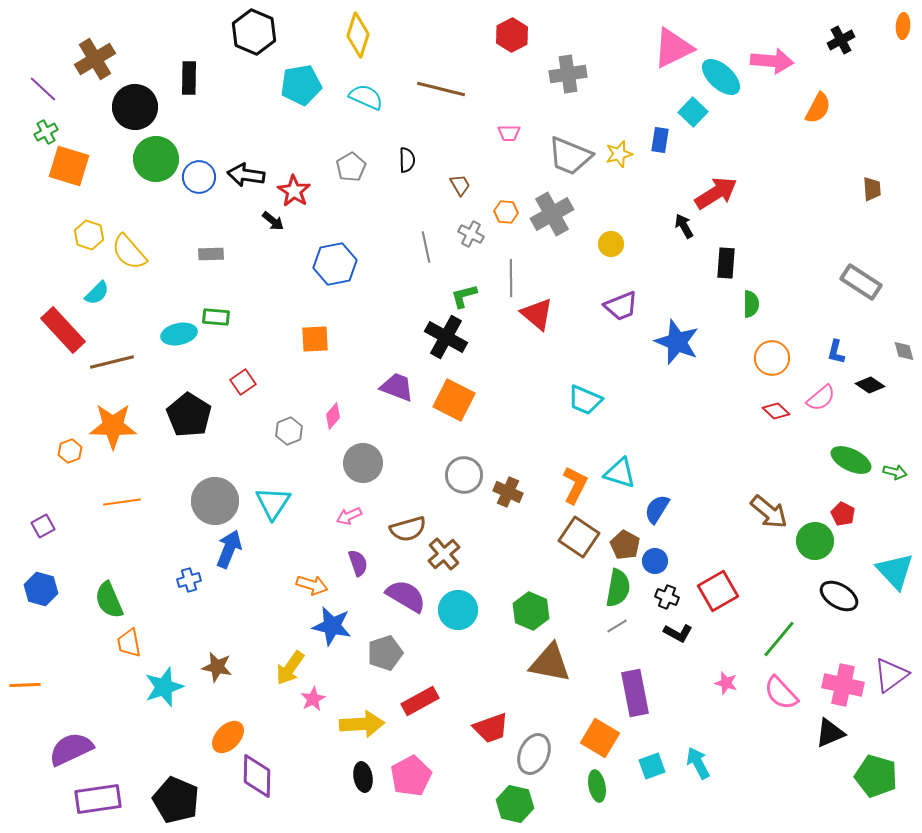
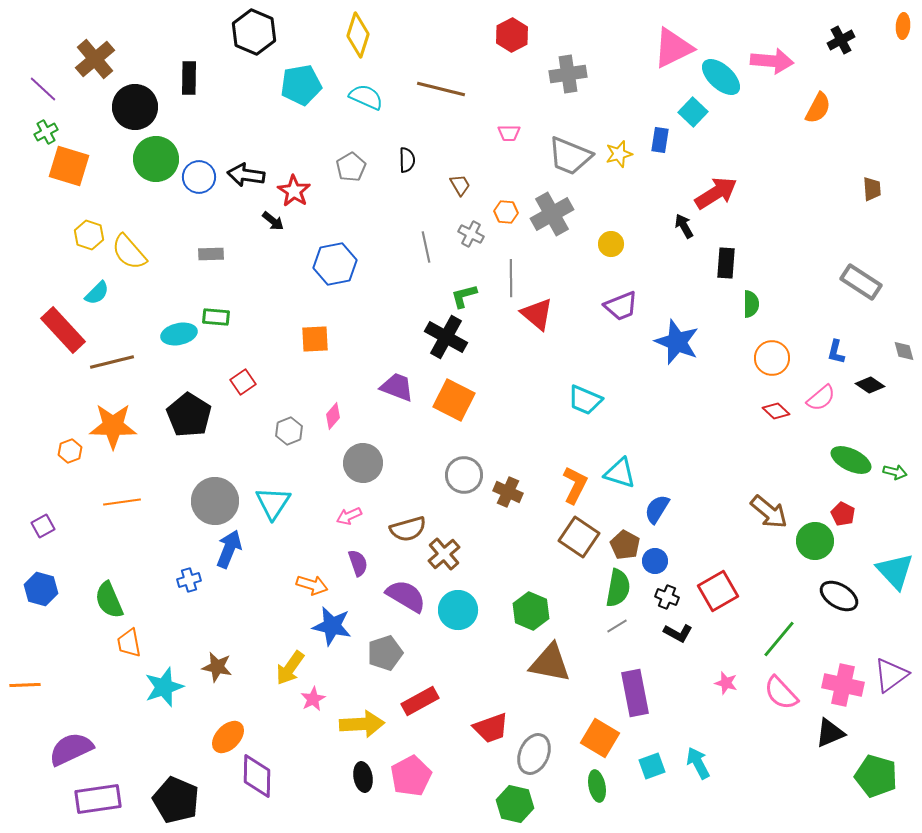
brown cross at (95, 59): rotated 9 degrees counterclockwise
